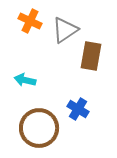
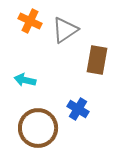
brown rectangle: moved 6 px right, 4 px down
brown circle: moved 1 px left
